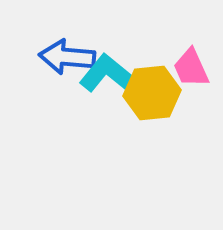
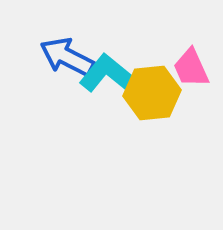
blue arrow: rotated 22 degrees clockwise
